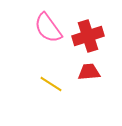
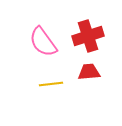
pink semicircle: moved 5 px left, 14 px down
yellow line: rotated 40 degrees counterclockwise
